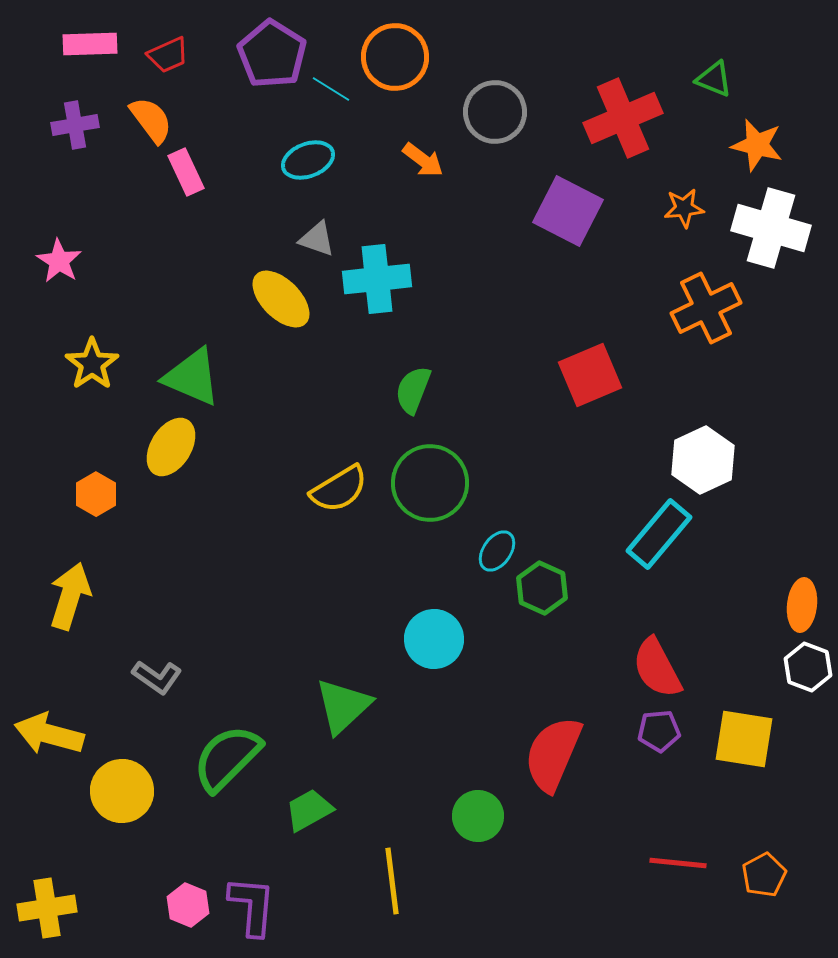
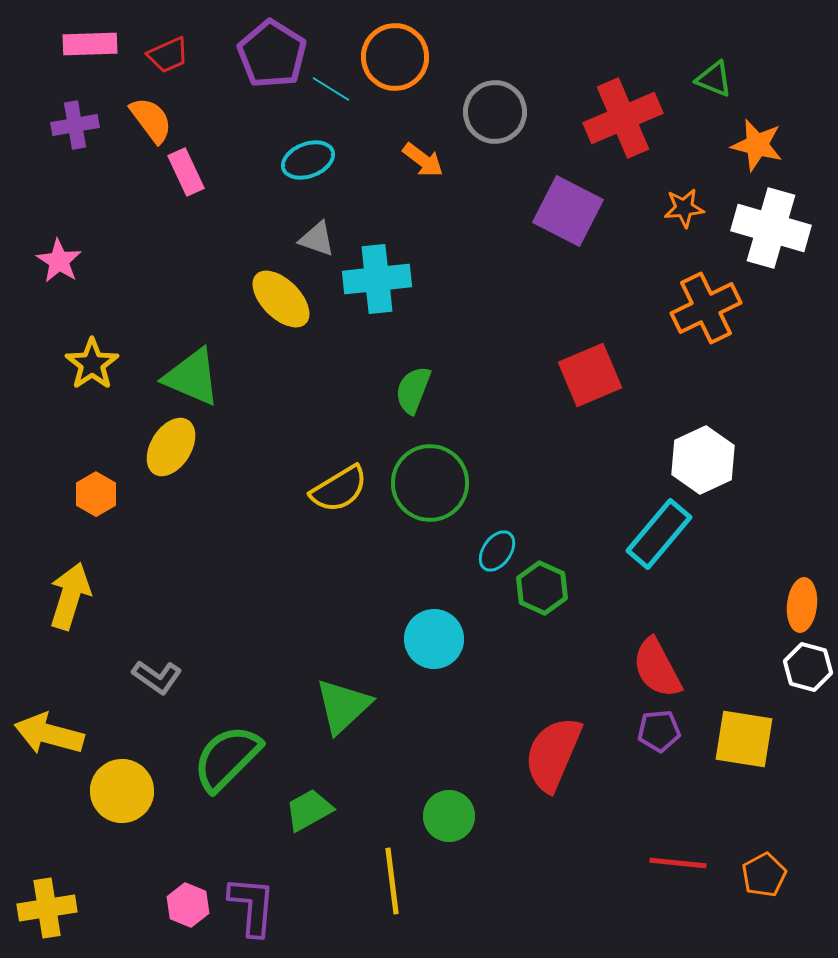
white hexagon at (808, 667): rotated 6 degrees counterclockwise
green circle at (478, 816): moved 29 px left
